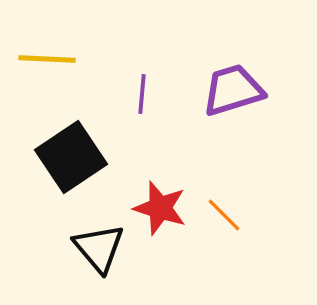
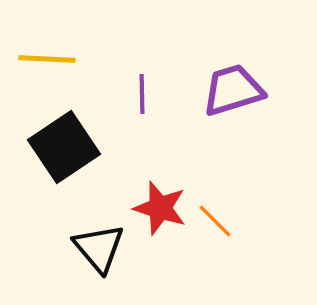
purple line: rotated 6 degrees counterclockwise
black square: moved 7 px left, 10 px up
orange line: moved 9 px left, 6 px down
